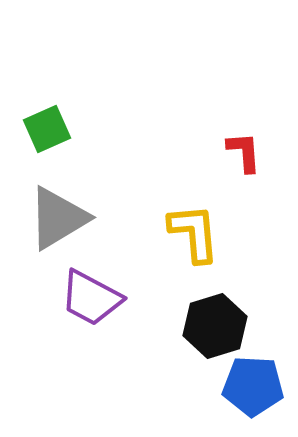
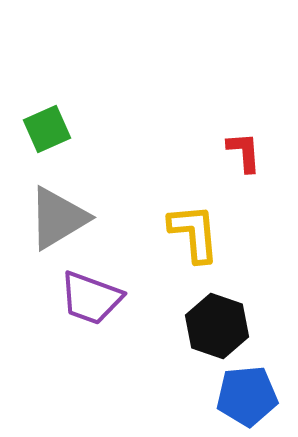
purple trapezoid: rotated 8 degrees counterclockwise
black hexagon: moved 2 px right; rotated 24 degrees counterclockwise
blue pentagon: moved 6 px left, 10 px down; rotated 8 degrees counterclockwise
